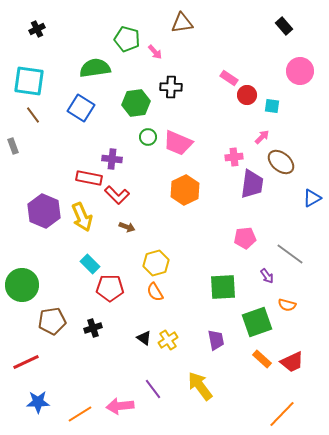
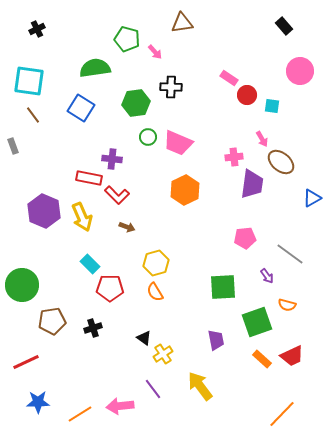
pink arrow at (262, 137): moved 2 px down; rotated 105 degrees clockwise
yellow cross at (168, 340): moved 5 px left, 14 px down
red trapezoid at (292, 362): moved 6 px up
